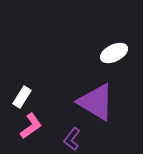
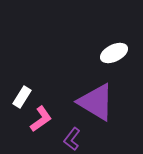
pink L-shape: moved 10 px right, 7 px up
